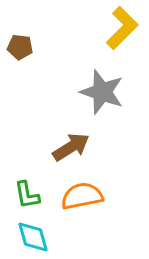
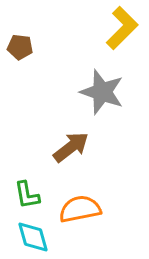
brown arrow: rotated 6 degrees counterclockwise
orange semicircle: moved 2 px left, 13 px down
